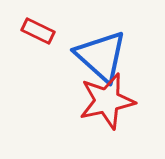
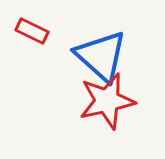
red rectangle: moved 6 px left
